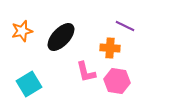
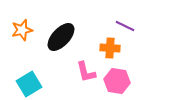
orange star: moved 1 px up
